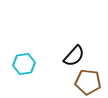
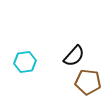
cyan hexagon: moved 1 px right, 2 px up
